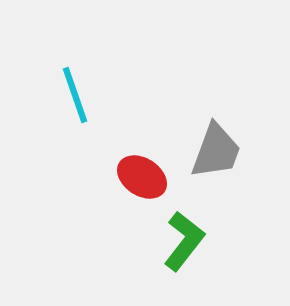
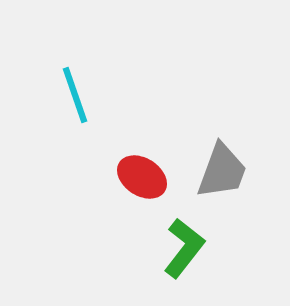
gray trapezoid: moved 6 px right, 20 px down
green L-shape: moved 7 px down
